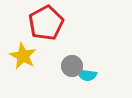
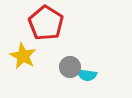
red pentagon: rotated 12 degrees counterclockwise
gray circle: moved 2 px left, 1 px down
